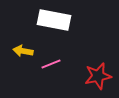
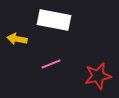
yellow arrow: moved 6 px left, 12 px up
